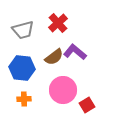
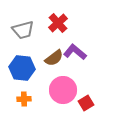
brown semicircle: moved 1 px down
red square: moved 1 px left, 2 px up
